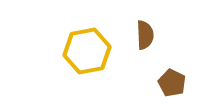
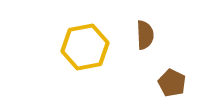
yellow hexagon: moved 2 px left, 4 px up
